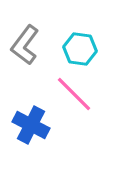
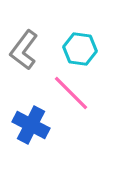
gray L-shape: moved 1 px left, 5 px down
pink line: moved 3 px left, 1 px up
